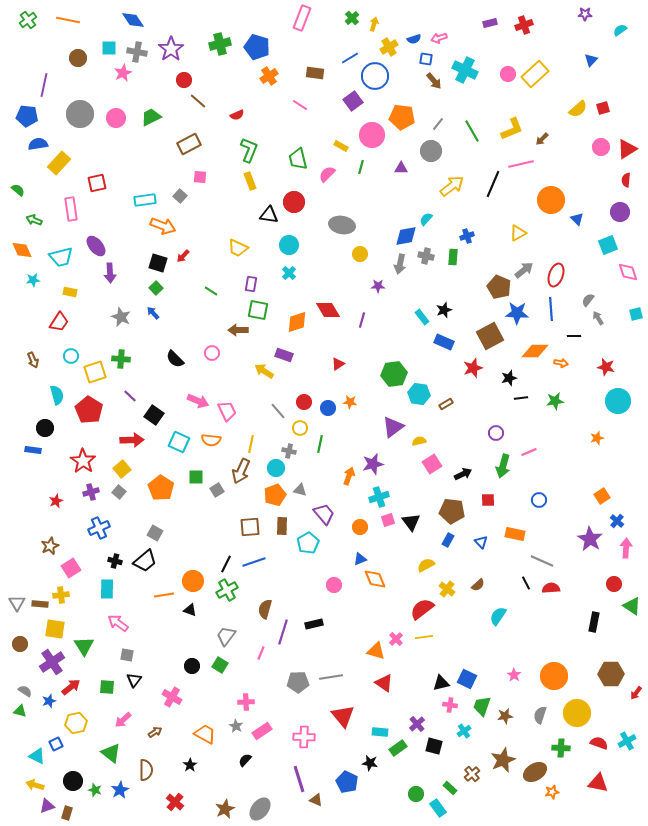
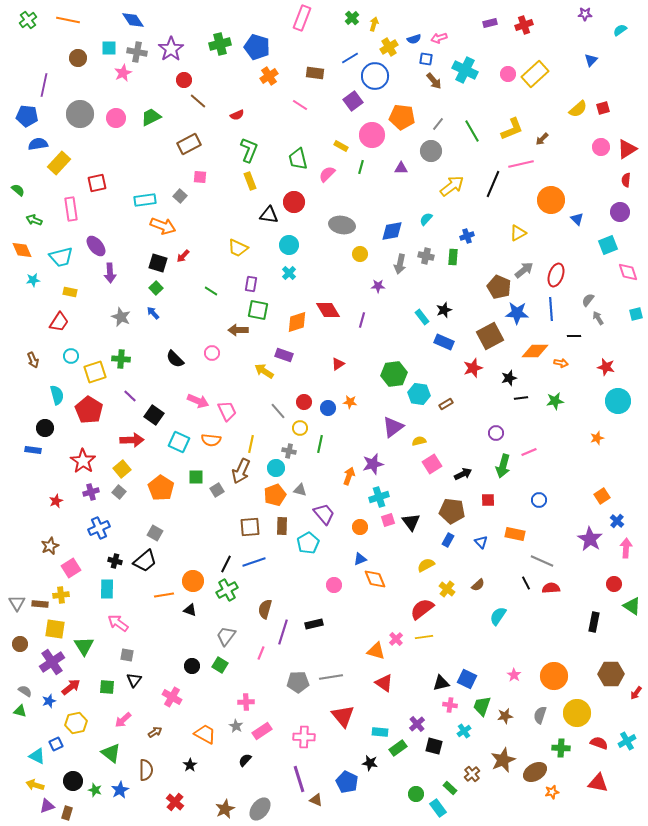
blue diamond at (406, 236): moved 14 px left, 5 px up
